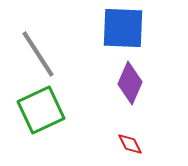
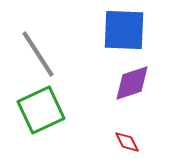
blue square: moved 1 px right, 2 px down
purple diamond: moved 2 px right; rotated 48 degrees clockwise
red diamond: moved 3 px left, 2 px up
